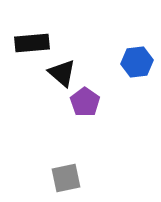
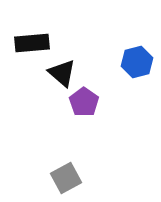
blue hexagon: rotated 8 degrees counterclockwise
purple pentagon: moved 1 px left
gray square: rotated 16 degrees counterclockwise
